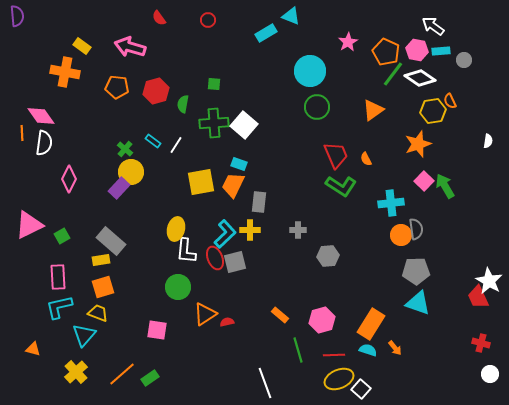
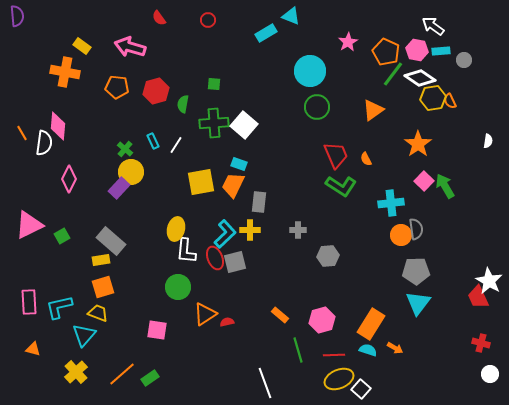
yellow hexagon at (433, 111): moved 13 px up
pink diamond at (41, 116): moved 17 px right, 10 px down; rotated 40 degrees clockwise
orange line at (22, 133): rotated 28 degrees counterclockwise
cyan rectangle at (153, 141): rotated 28 degrees clockwise
orange star at (418, 144): rotated 16 degrees counterclockwise
pink rectangle at (58, 277): moved 29 px left, 25 px down
cyan triangle at (418, 303): rotated 48 degrees clockwise
orange arrow at (395, 348): rotated 21 degrees counterclockwise
